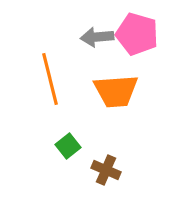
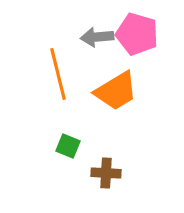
orange line: moved 8 px right, 5 px up
orange trapezoid: rotated 27 degrees counterclockwise
green square: rotated 30 degrees counterclockwise
brown cross: moved 3 px down; rotated 20 degrees counterclockwise
